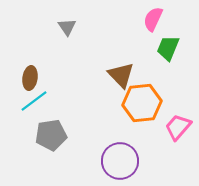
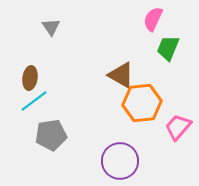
gray triangle: moved 16 px left
brown triangle: rotated 16 degrees counterclockwise
